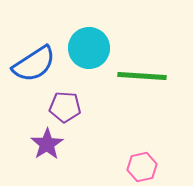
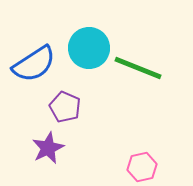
green line: moved 4 px left, 8 px up; rotated 18 degrees clockwise
purple pentagon: rotated 20 degrees clockwise
purple star: moved 1 px right, 4 px down; rotated 8 degrees clockwise
